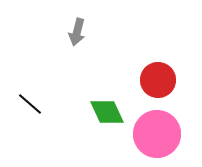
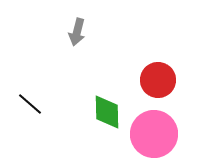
green diamond: rotated 24 degrees clockwise
pink circle: moved 3 px left
